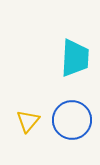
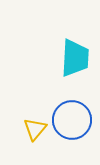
yellow triangle: moved 7 px right, 8 px down
